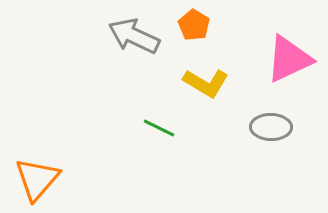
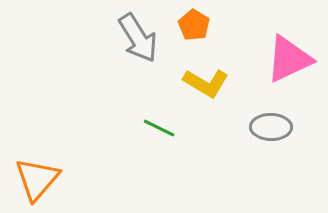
gray arrow: moved 4 px right, 2 px down; rotated 147 degrees counterclockwise
